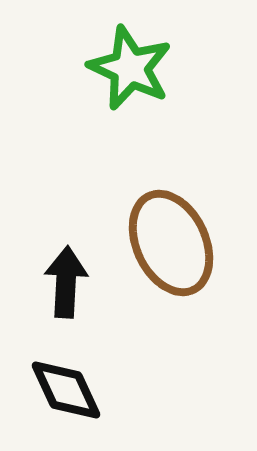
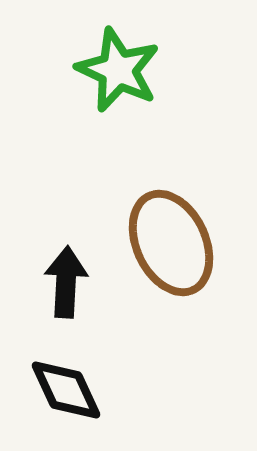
green star: moved 12 px left, 2 px down
